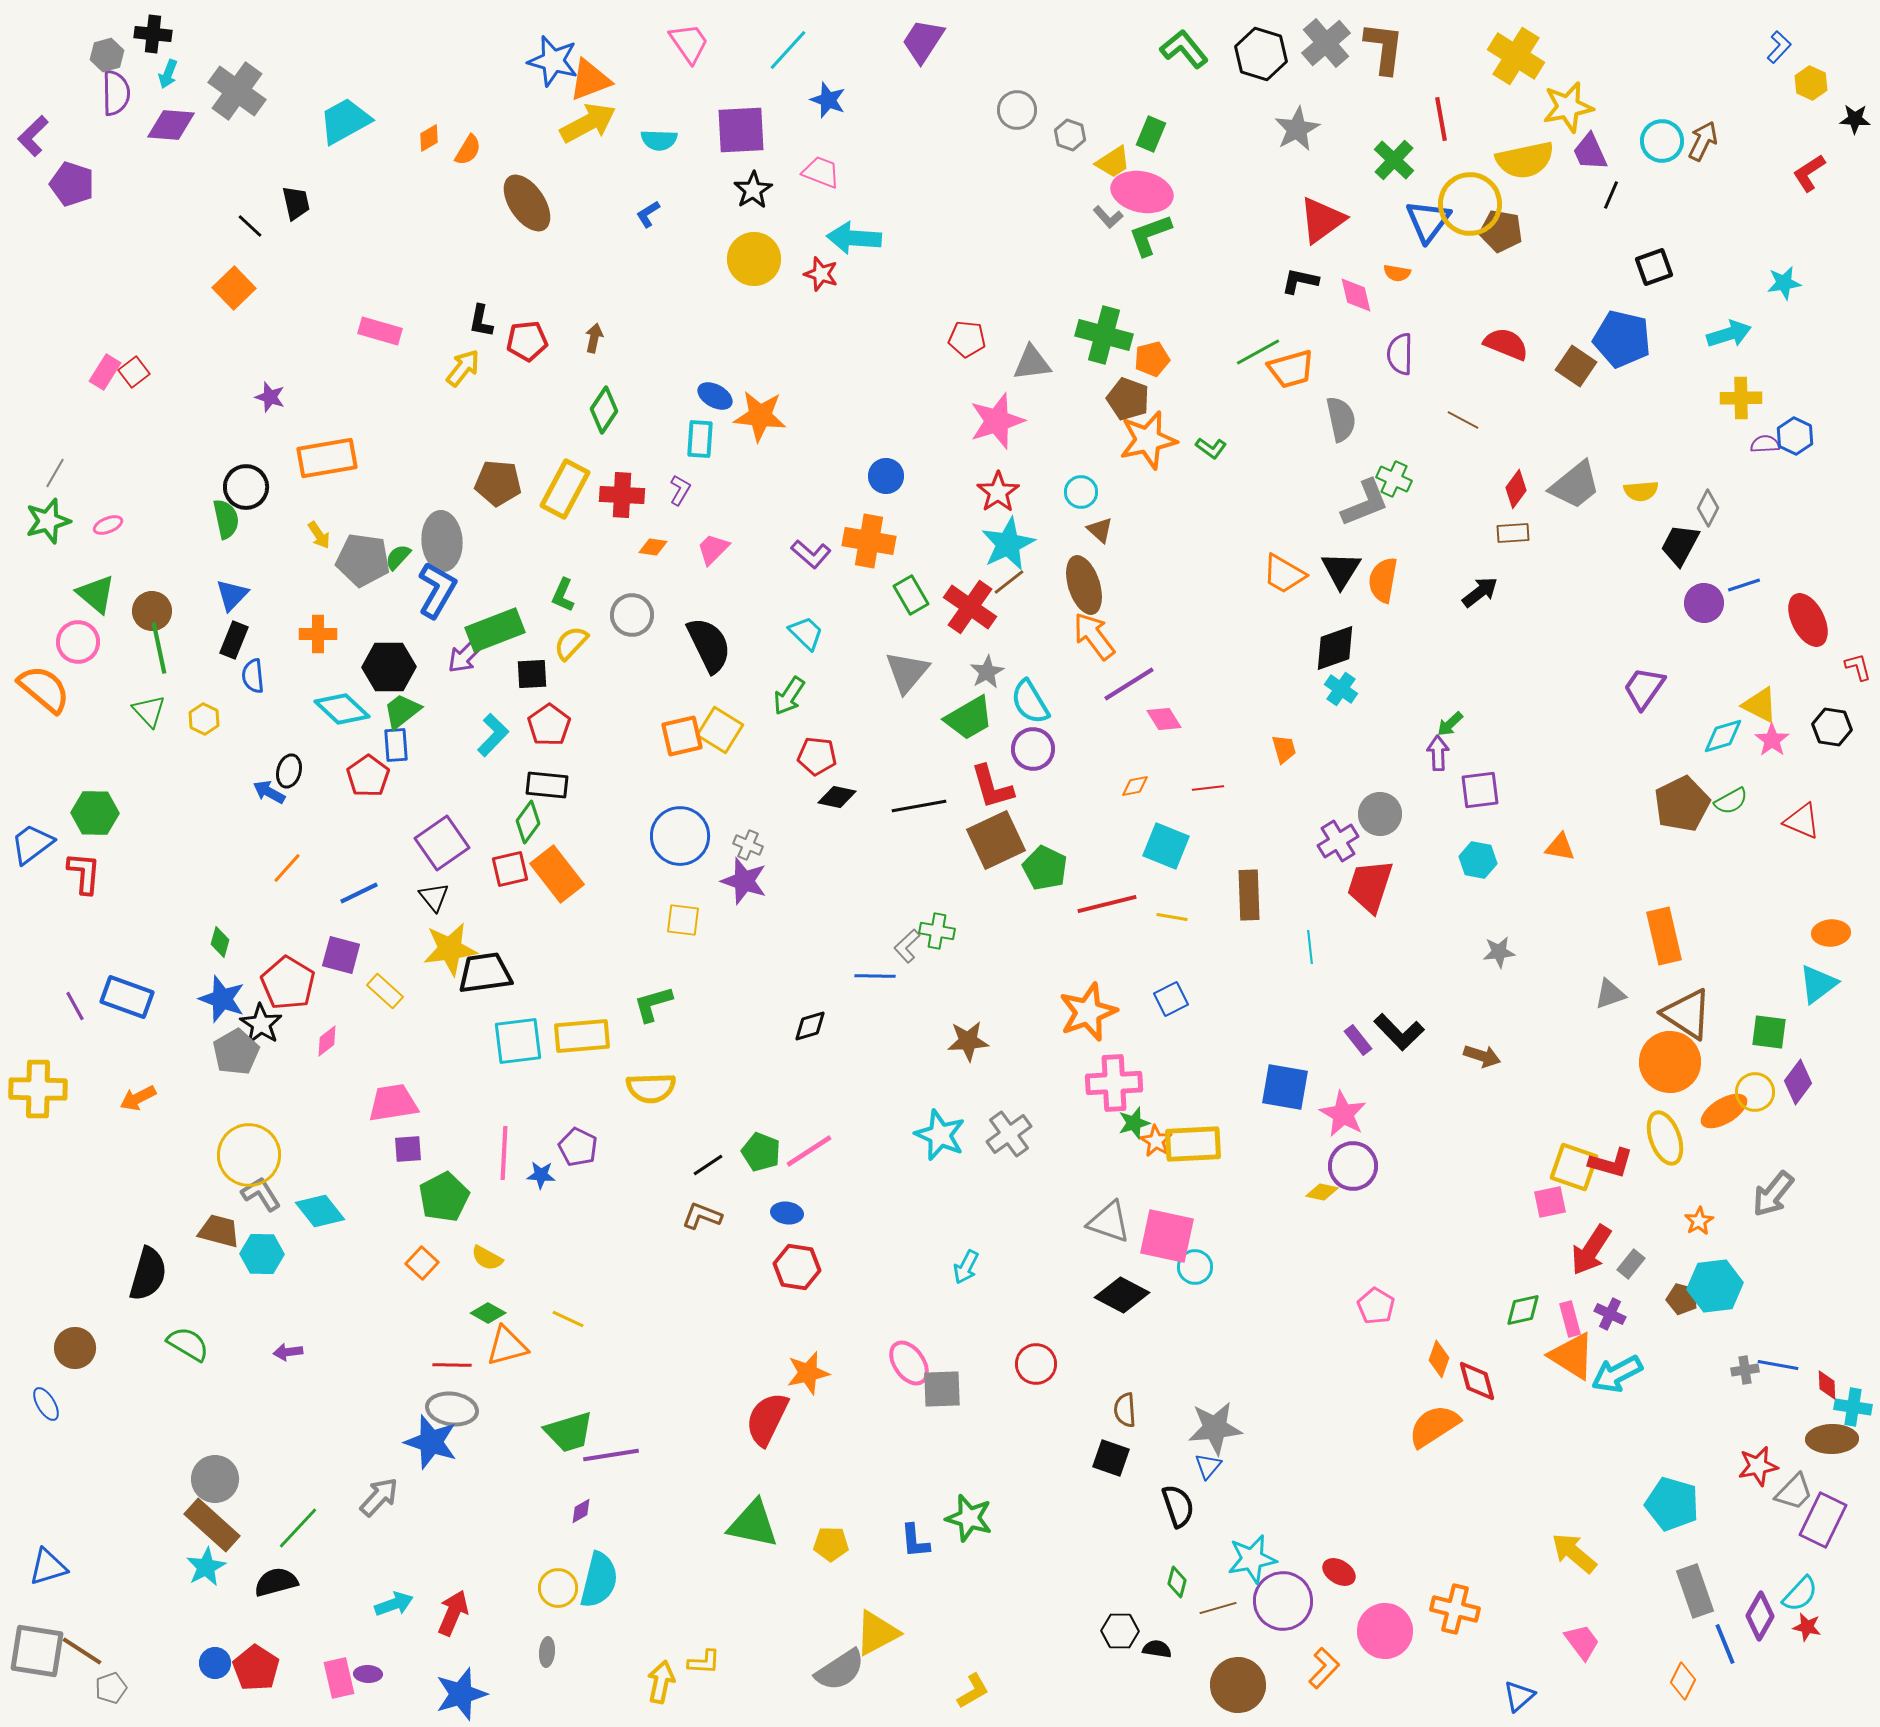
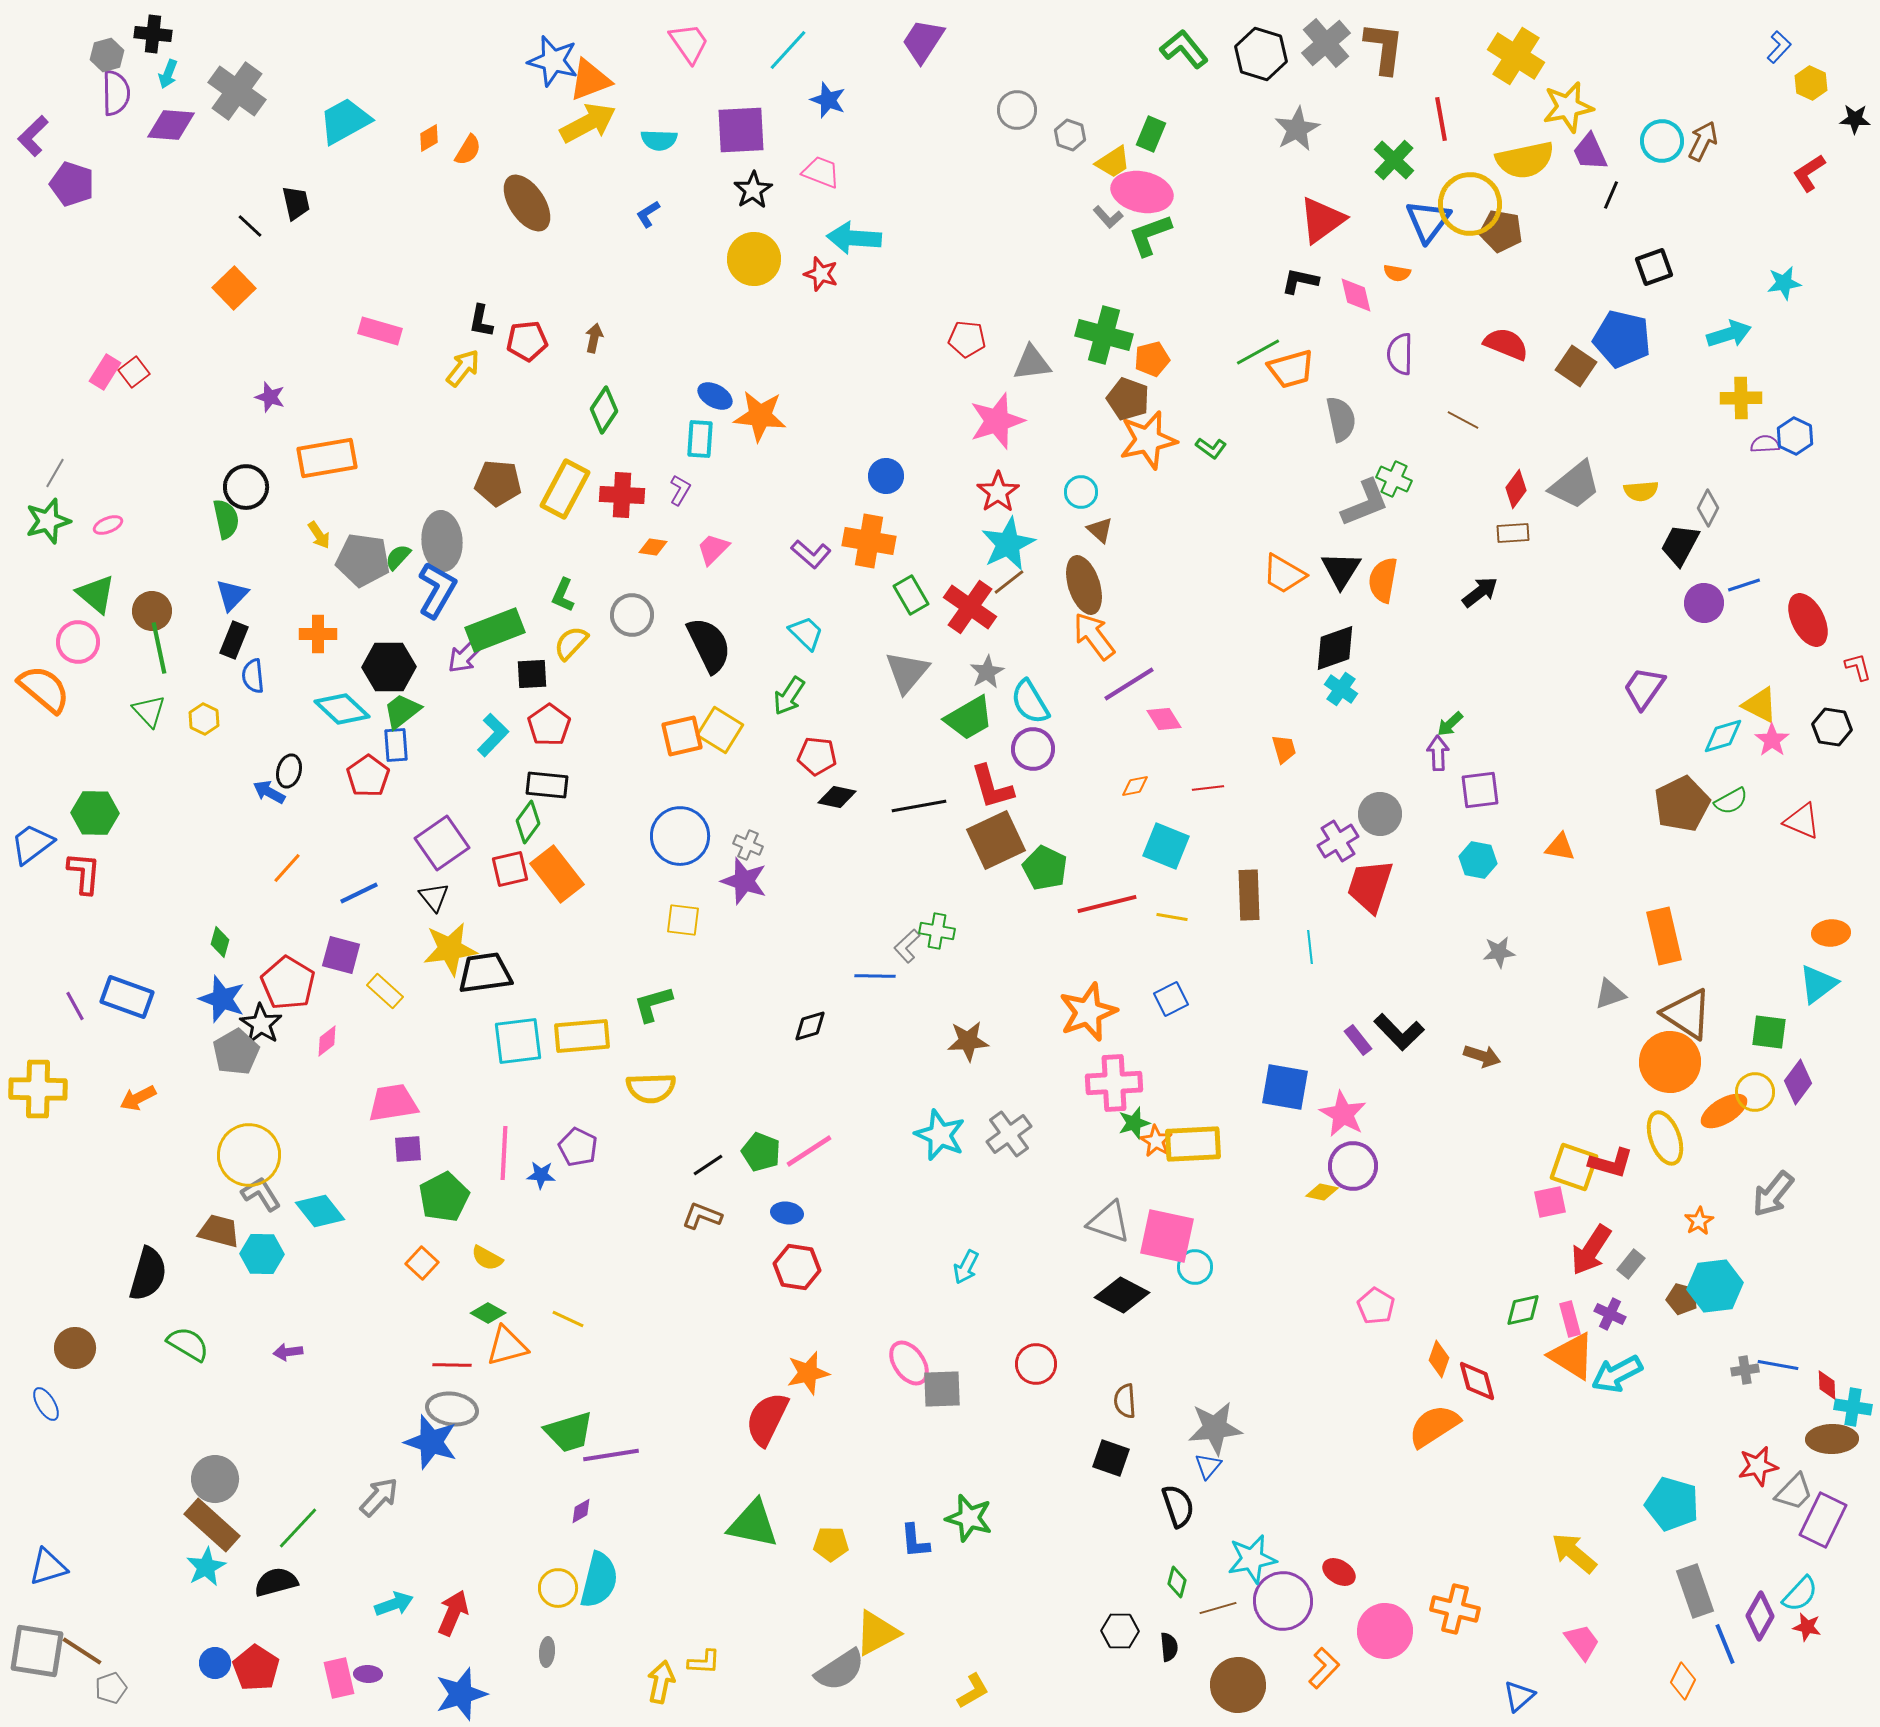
brown semicircle at (1125, 1410): moved 9 px up
black semicircle at (1157, 1649): moved 12 px right, 2 px up; rotated 76 degrees clockwise
